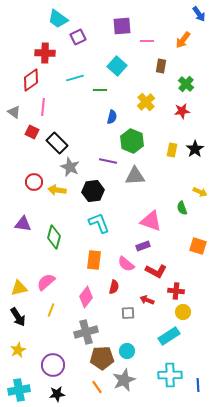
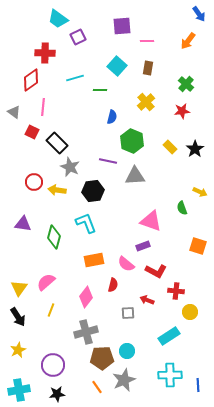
orange arrow at (183, 40): moved 5 px right, 1 px down
brown rectangle at (161, 66): moved 13 px left, 2 px down
yellow rectangle at (172, 150): moved 2 px left, 3 px up; rotated 56 degrees counterclockwise
cyan L-shape at (99, 223): moved 13 px left
orange rectangle at (94, 260): rotated 72 degrees clockwise
red semicircle at (114, 287): moved 1 px left, 2 px up
yellow triangle at (19, 288): rotated 42 degrees counterclockwise
yellow circle at (183, 312): moved 7 px right
